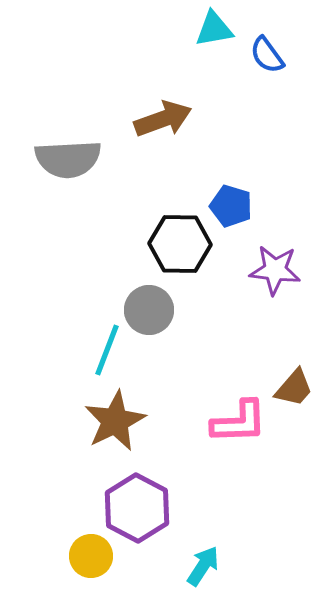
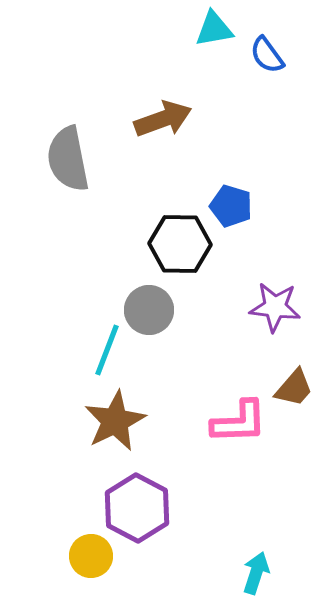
gray semicircle: rotated 82 degrees clockwise
purple star: moved 37 px down
cyan arrow: moved 53 px right, 7 px down; rotated 15 degrees counterclockwise
